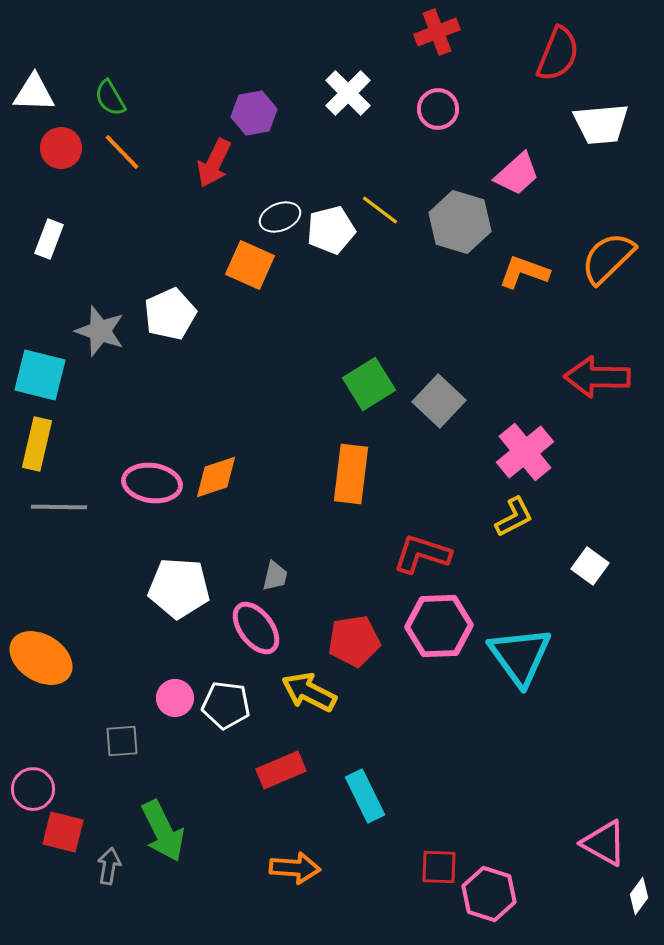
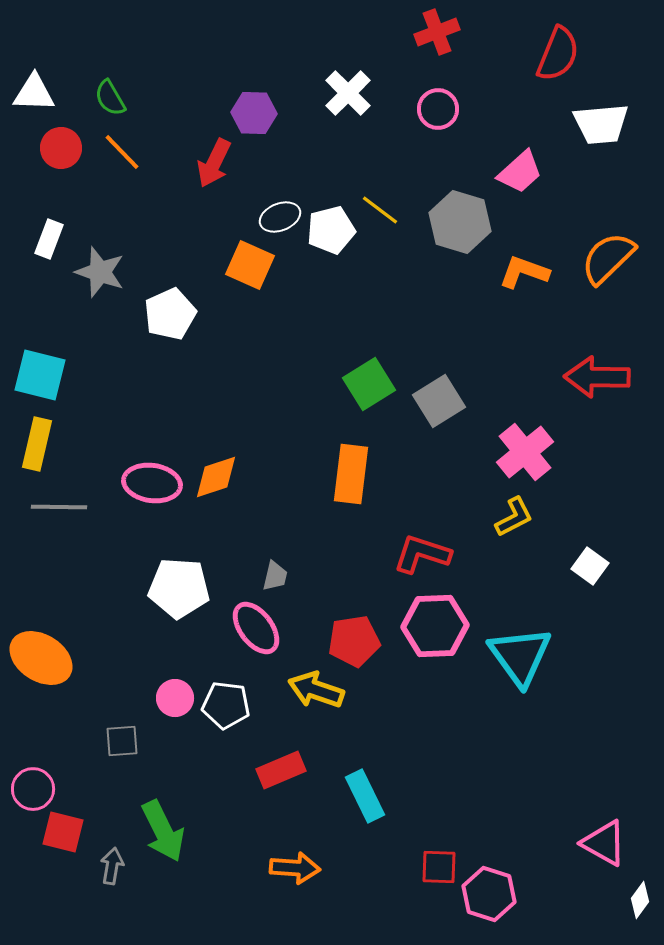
purple hexagon at (254, 113): rotated 12 degrees clockwise
pink trapezoid at (517, 174): moved 3 px right, 2 px up
gray star at (100, 331): moved 59 px up
gray square at (439, 401): rotated 15 degrees clockwise
pink hexagon at (439, 626): moved 4 px left
yellow arrow at (309, 692): moved 7 px right, 2 px up; rotated 8 degrees counterclockwise
gray arrow at (109, 866): moved 3 px right
white diamond at (639, 896): moved 1 px right, 4 px down
